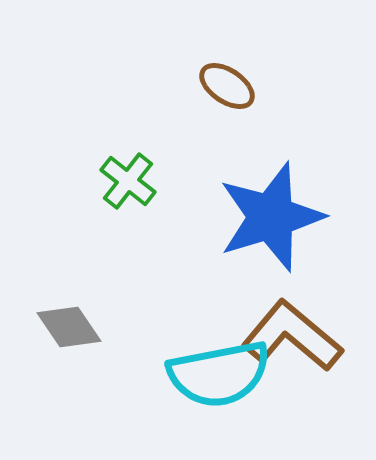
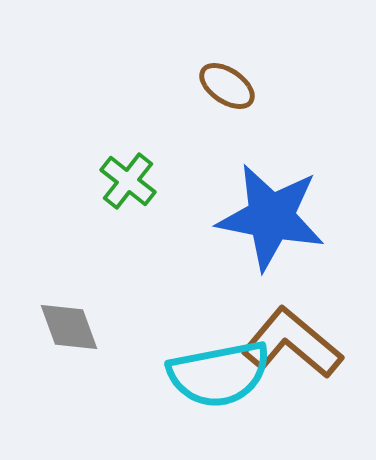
blue star: rotated 28 degrees clockwise
gray diamond: rotated 14 degrees clockwise
brown L-shape: moved 7 px down
